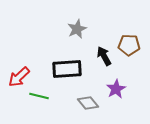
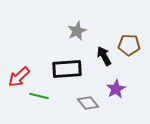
gray star: moved 2 px down
